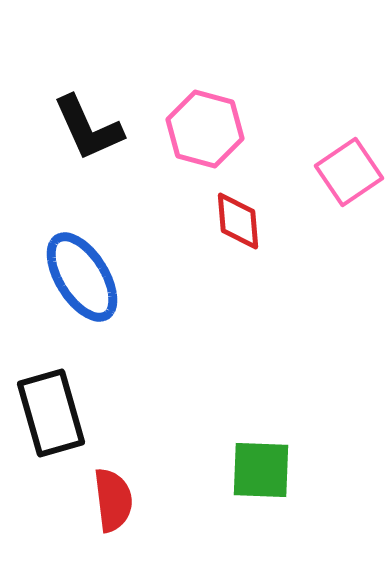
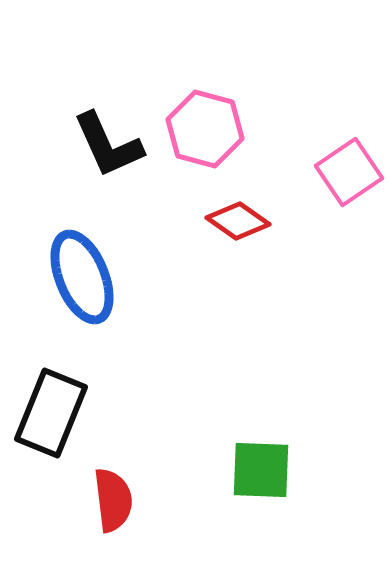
black L-shape: moved 20 px right, 17 px down
red diamond: rotated 50 degrees counterclockwise
blue ellipse: rotated 10 degrees clockwise
black rectangle: rotated 38 degrees clockwise
